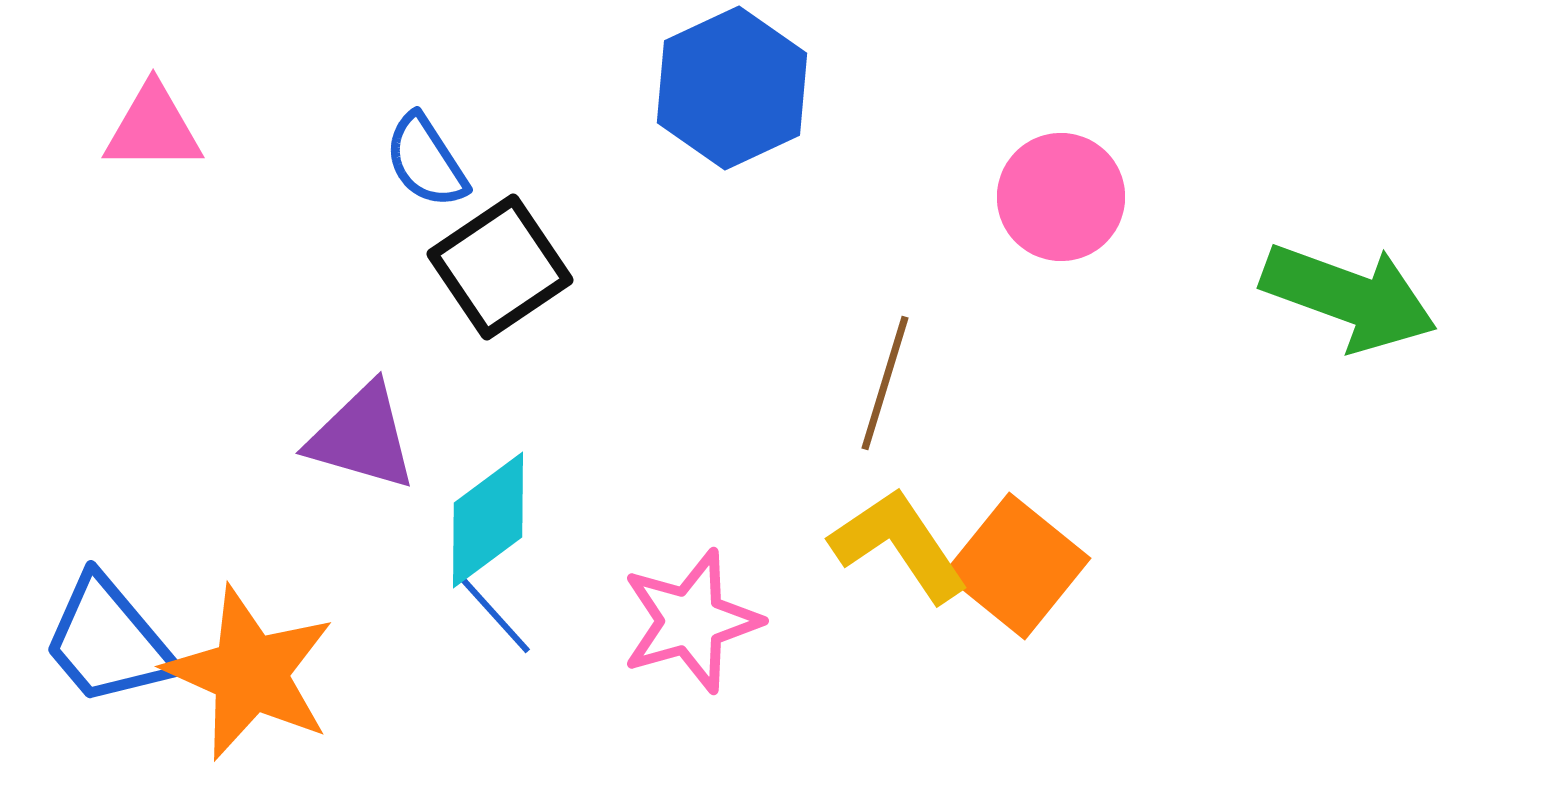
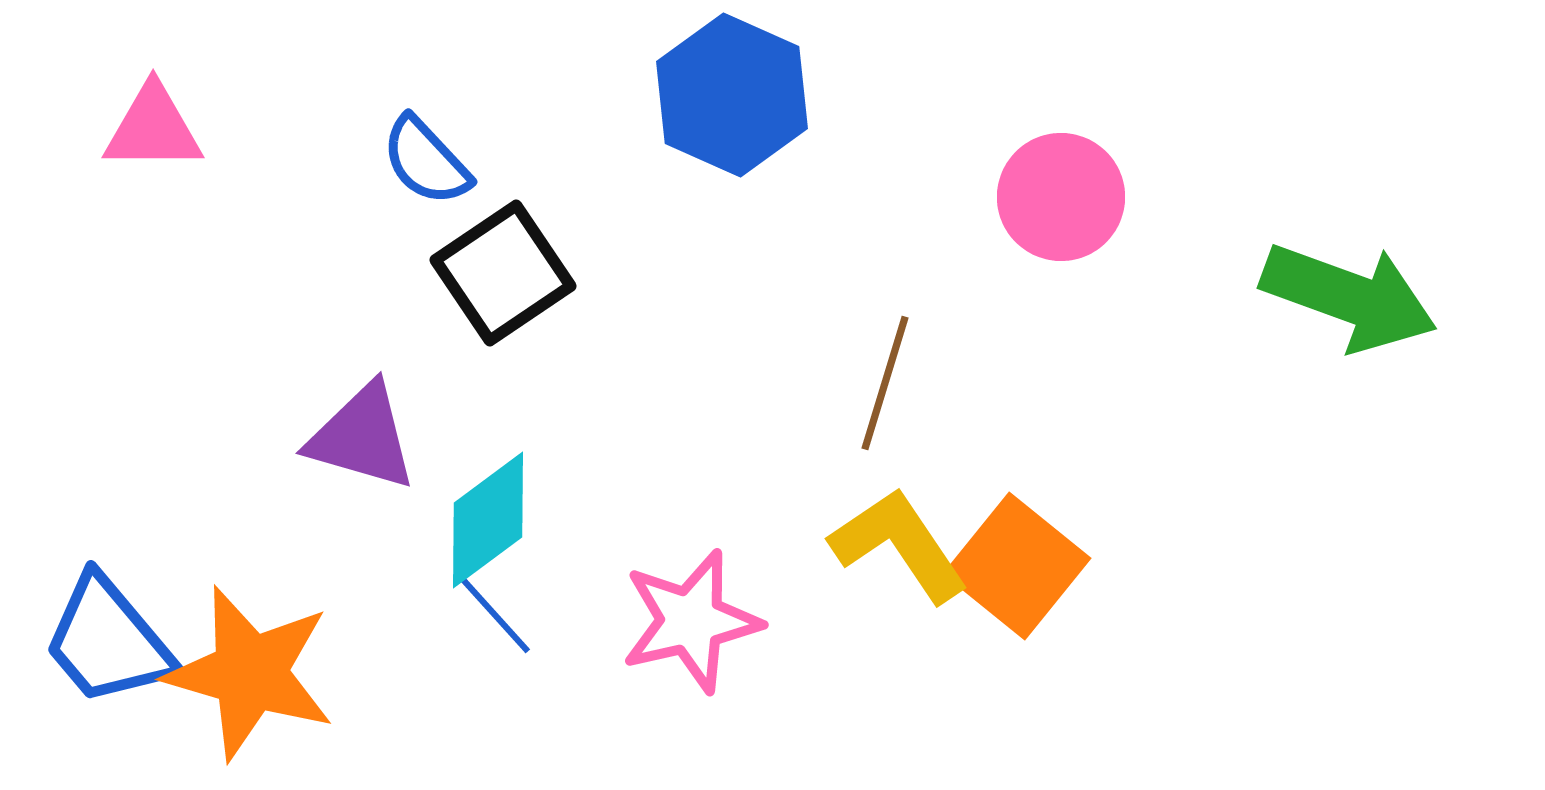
blue hexagon: moved 7 px down; rotated 11 degrees counterclockwise
blue semicircle: rotated 10 degrees counterclockwise
black square: moved 3 px right, 6 px down
pink star: rotated 3 degrees clockwise
orange star: rotated 8 degrees counterclockwise
